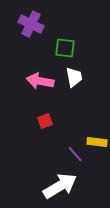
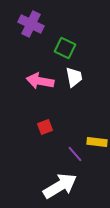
green square: rotated 20 degrees clockwise
red square: moved 6 px down
